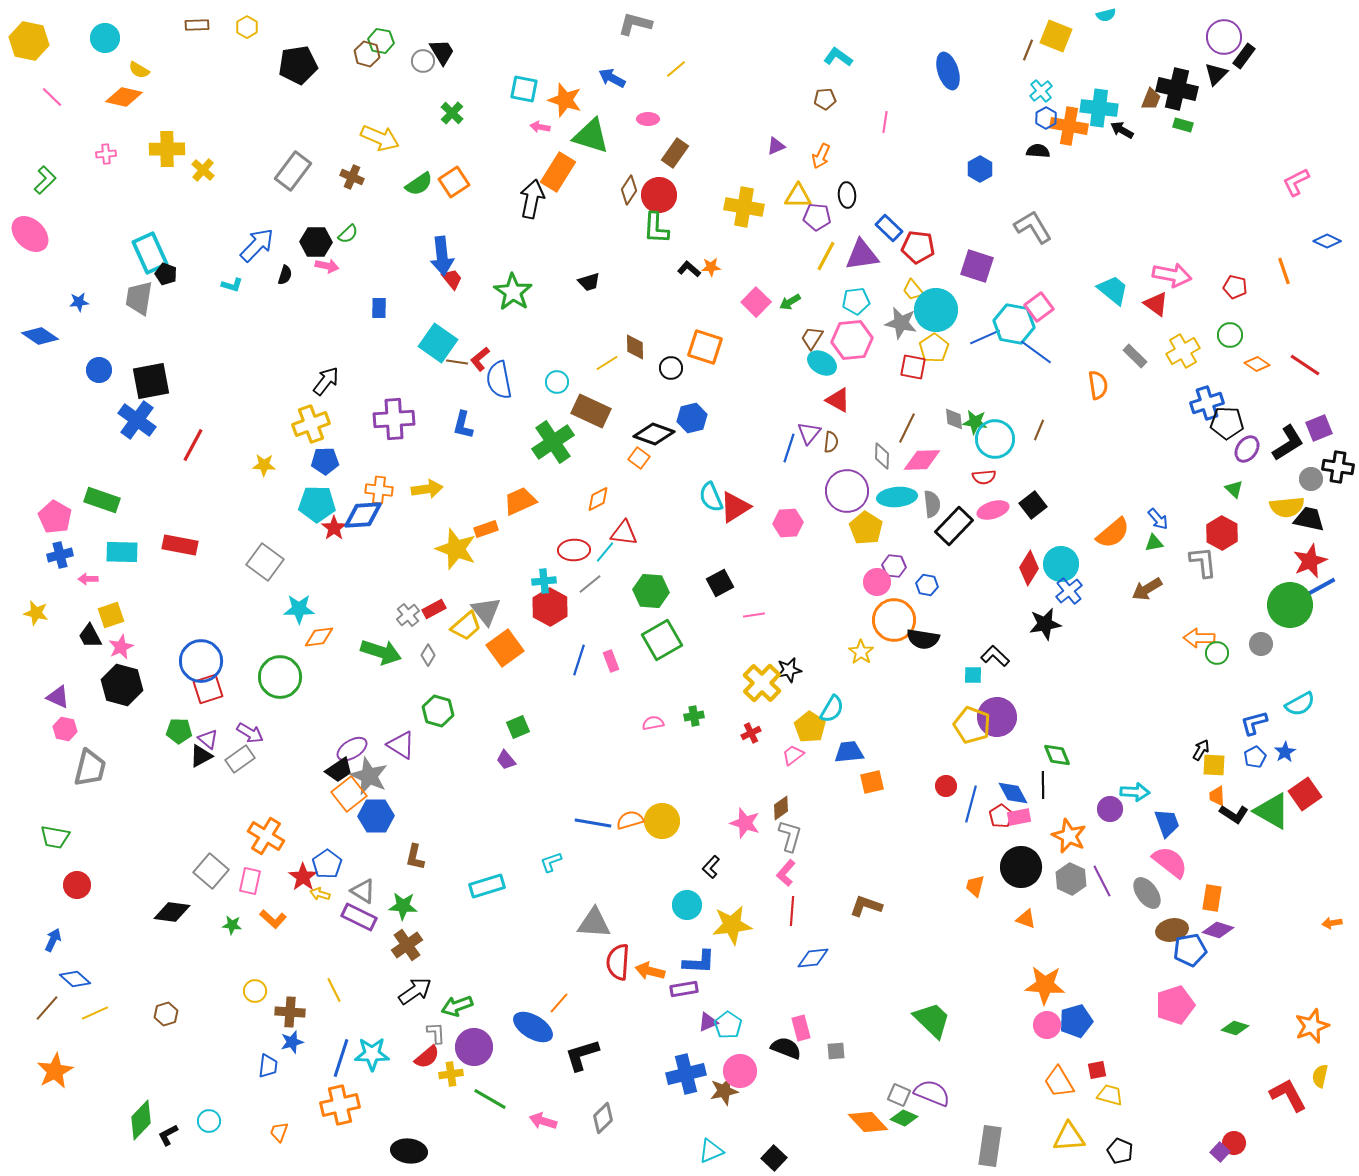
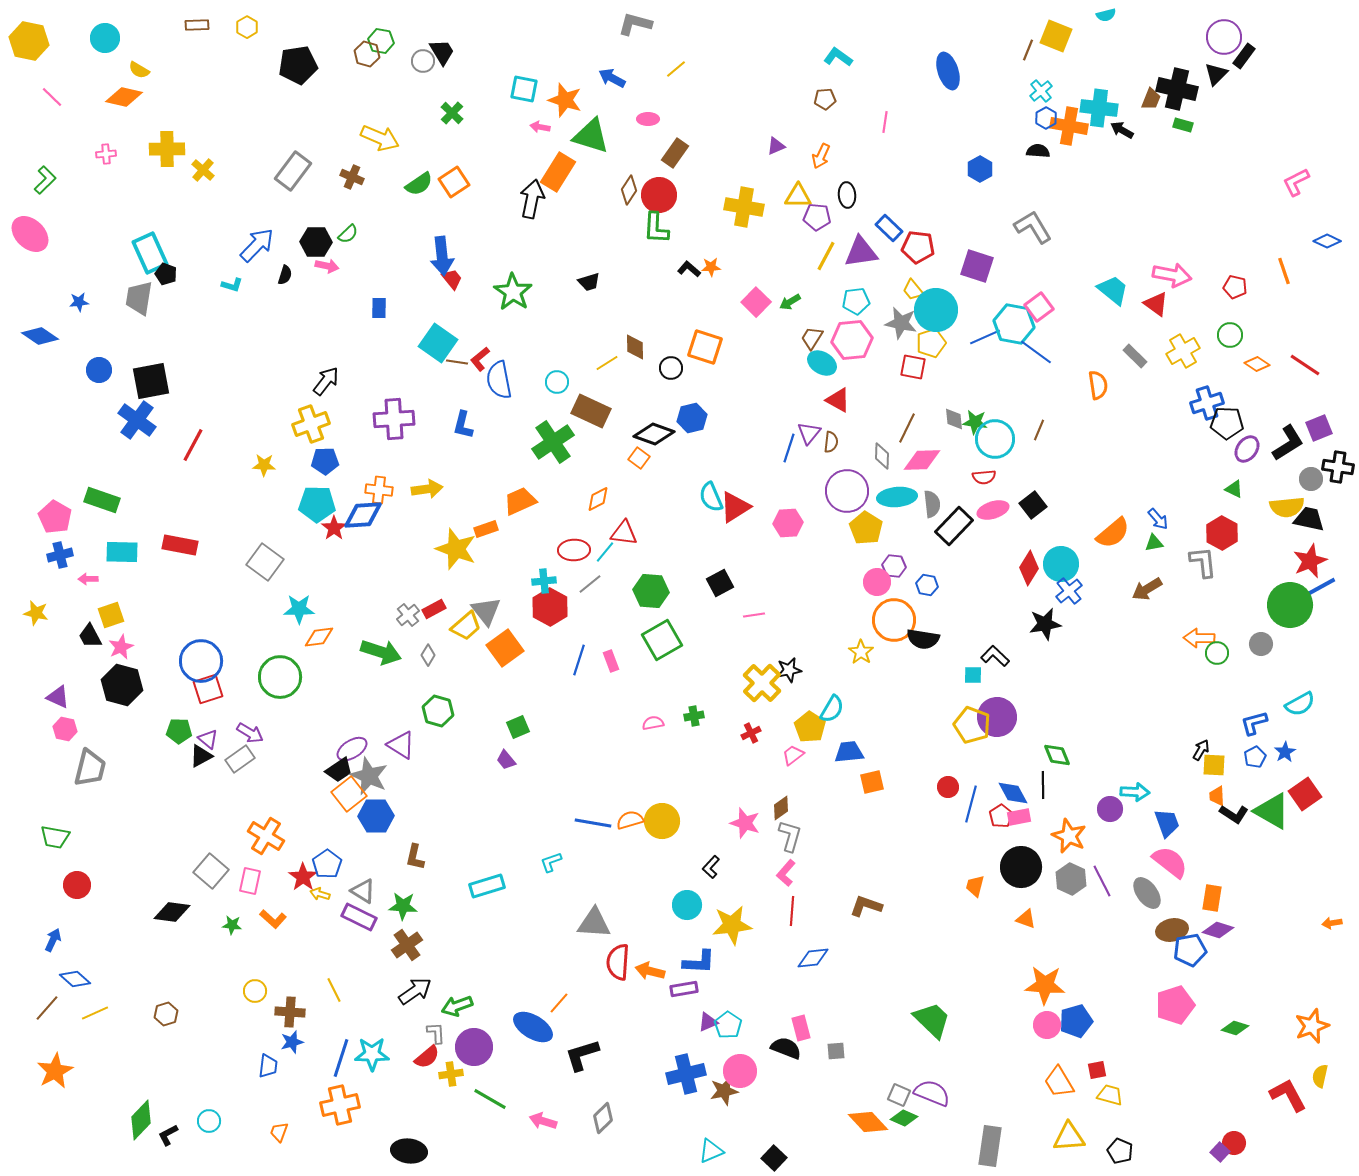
purple triangle at (862, 255): moved 1 px left, 3 px up
yellow pentagon at (934, 348): moved 3 px left, 5 px up; rotated 16 degrees clockwise
green triangle at (1234, 489): rotated 18 degrees counterclockwise
red circle at (946, 786): moved 2 px right, 1 px down
